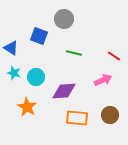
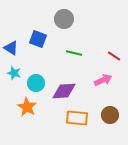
blue square: moved 1 px left, 3 px down
cyan circle: moved 6 px down
